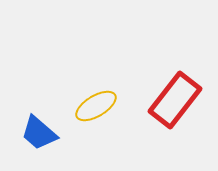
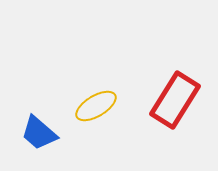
red rectangle: rotated 6 degrees counterclockwise
